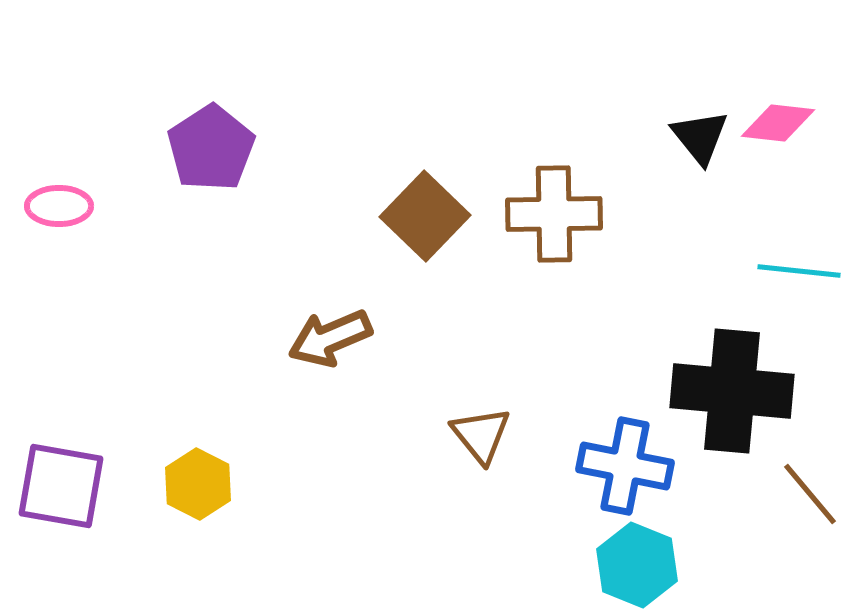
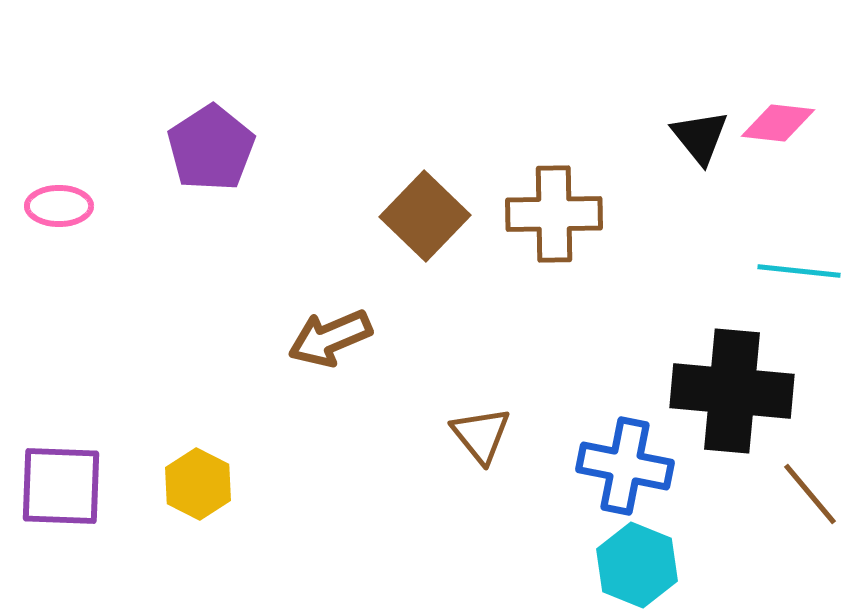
purple square: rotated 8 degrees counterclockwise
